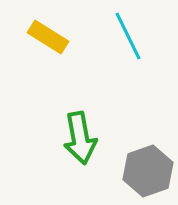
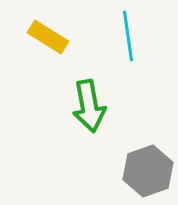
cyan line: rotated 18 degrees clockwise
green arrow: moved 9 px right, 32 px up
